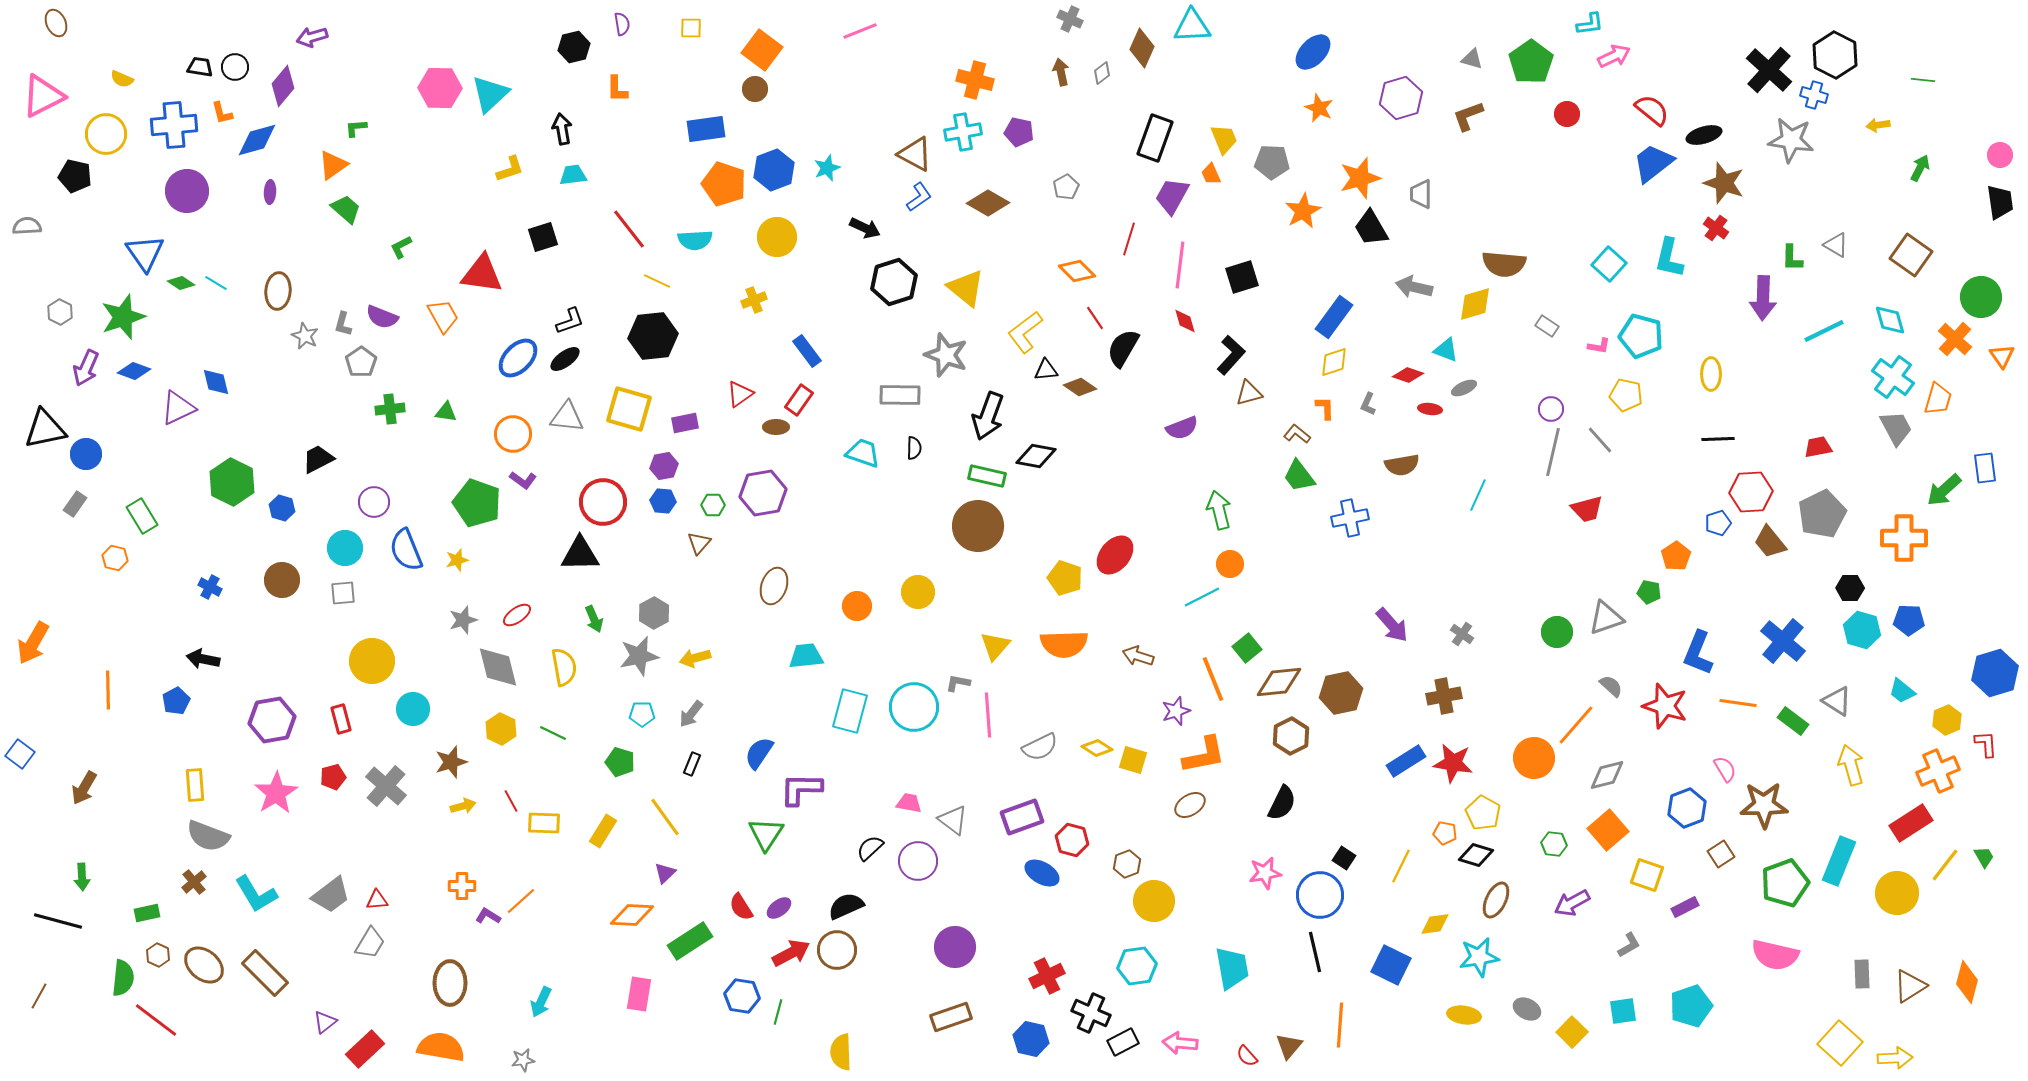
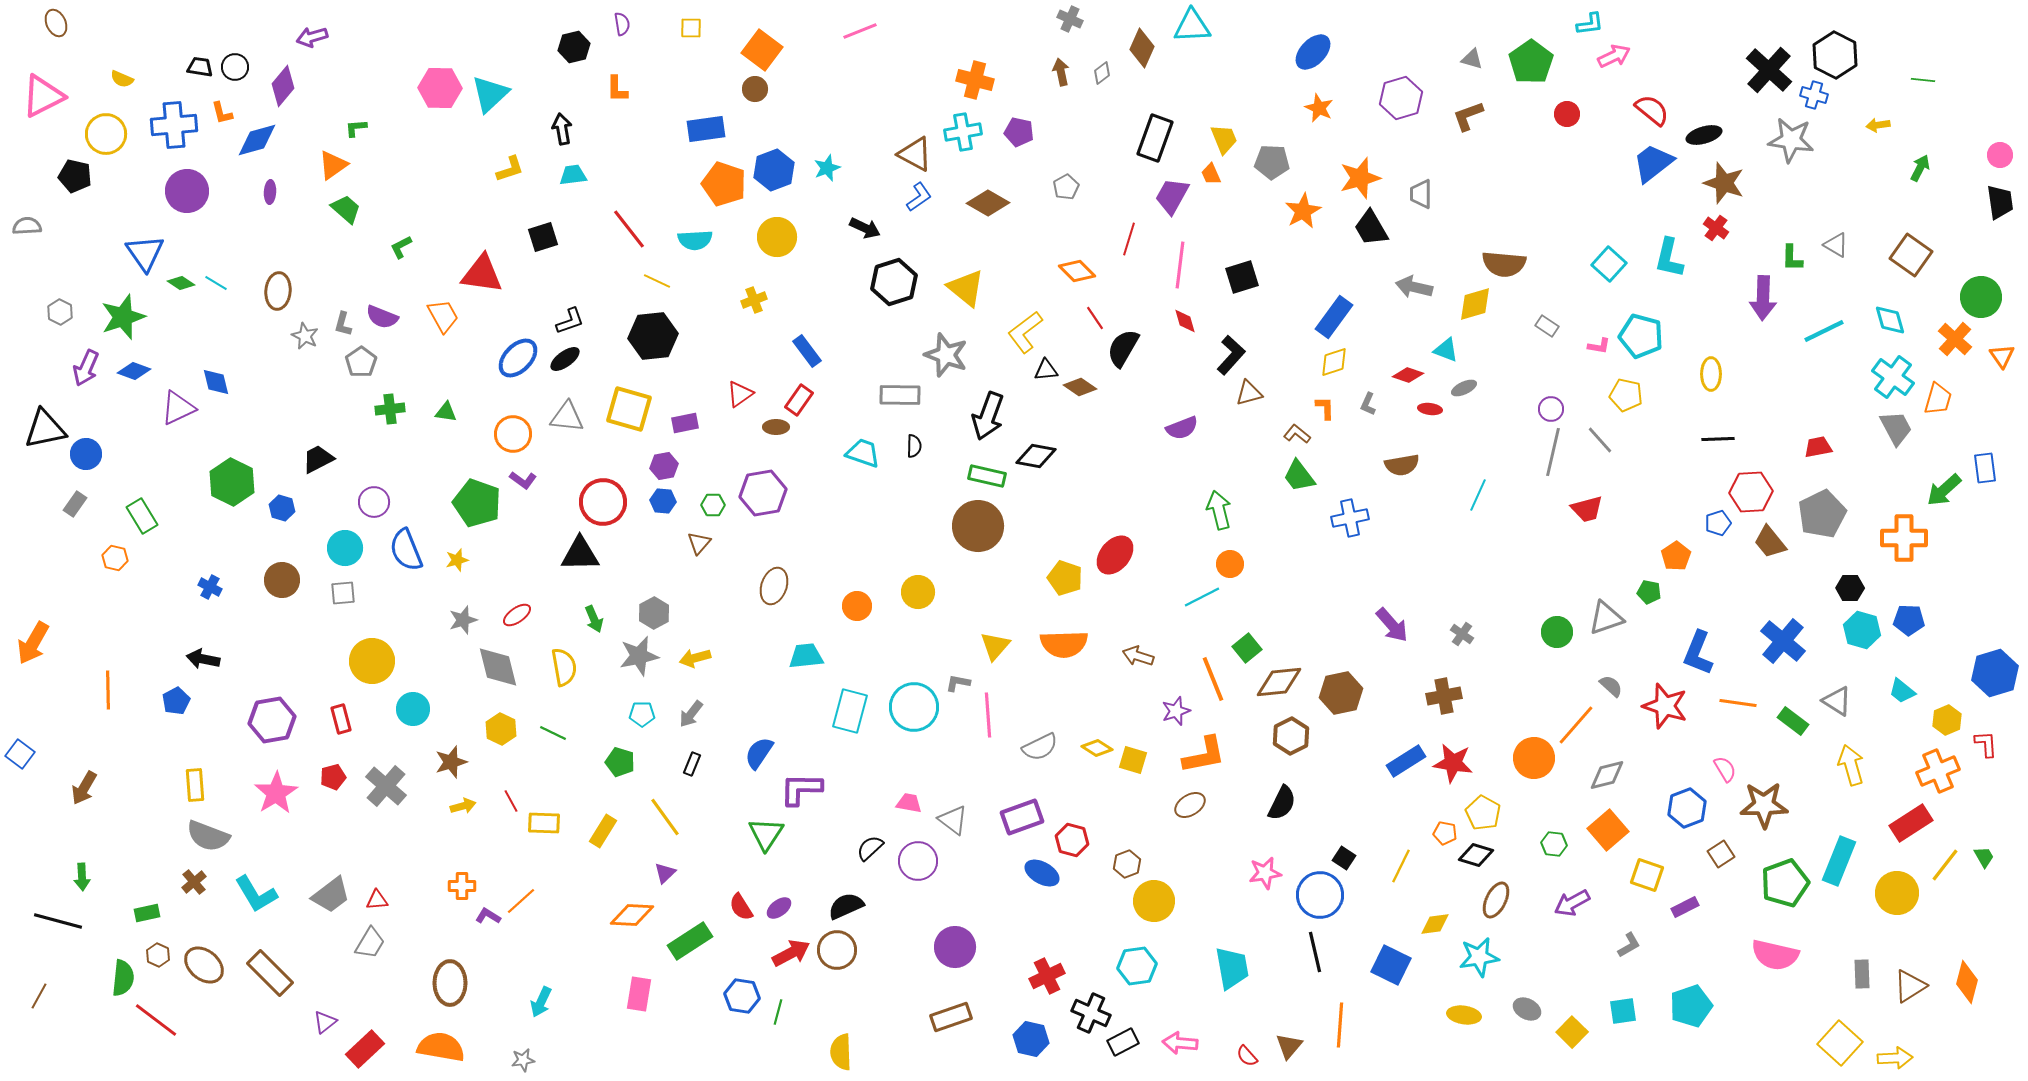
black semicircle at (914, 448): moved 2 px up
brown rectangle at (265, 973): moved 5 px right
